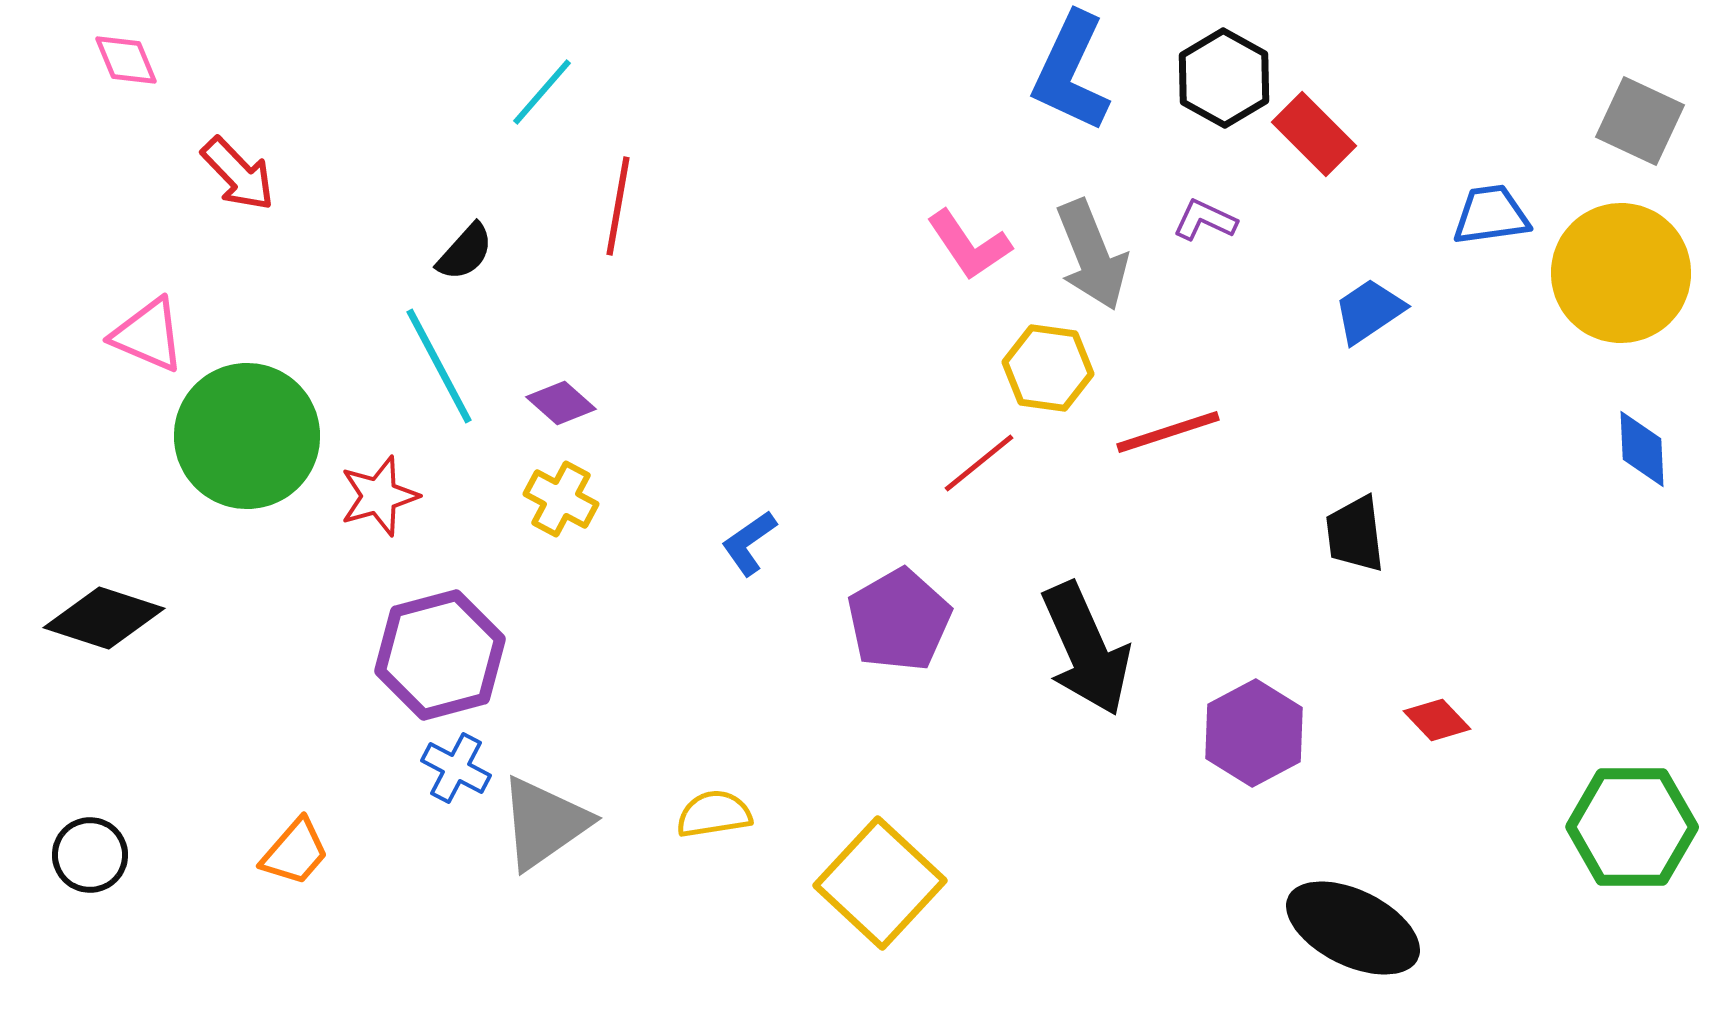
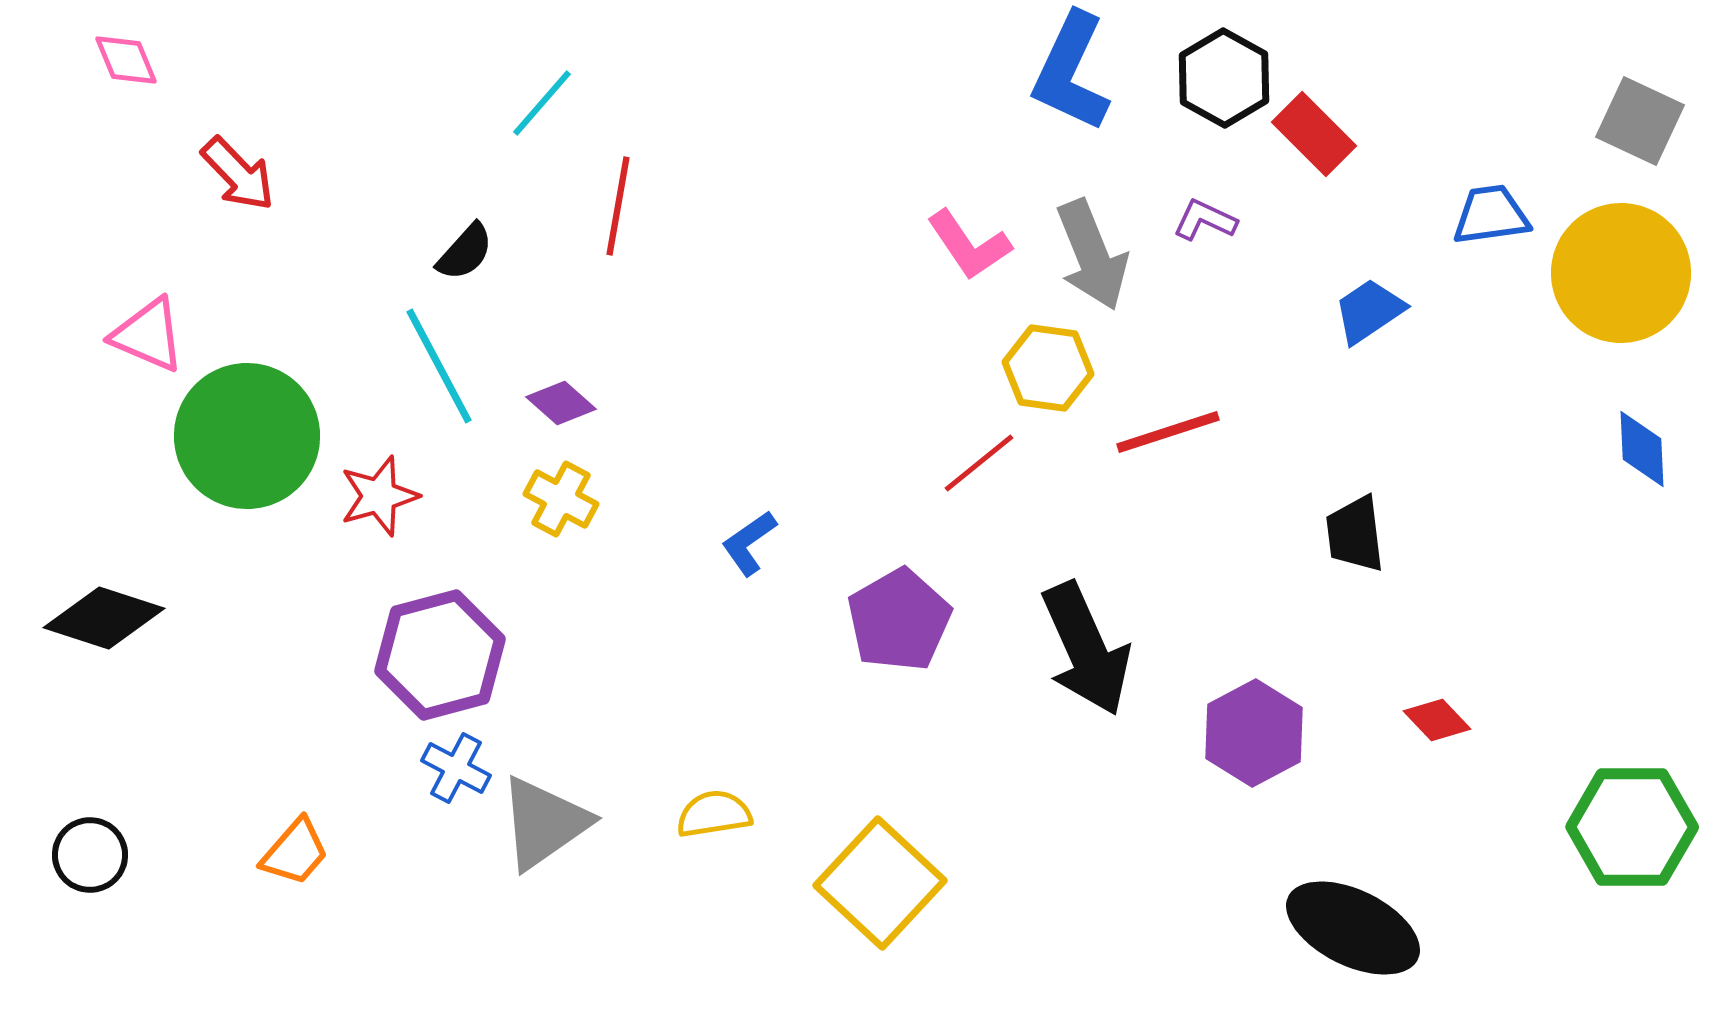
cyan line at (542, 92): moved 11 px down
